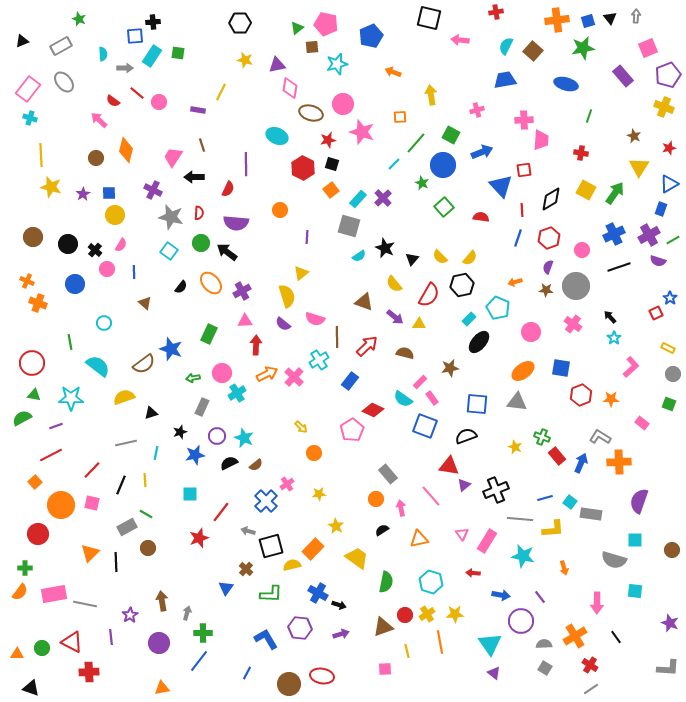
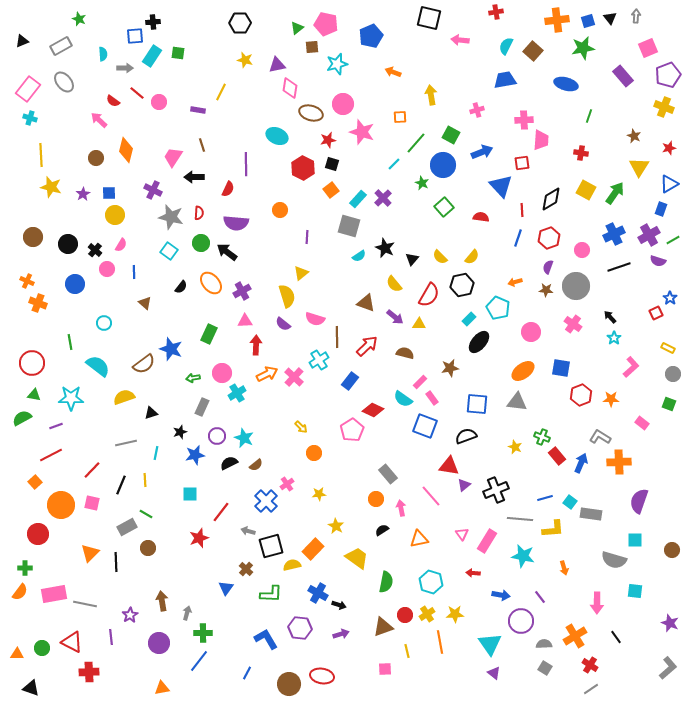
red square at (524, 170): moved 2 px left, 7 px up
yellow semicircle at (470, 258): moved 2 px right, 1 px up
brown triangle at (364, 302): moved 2 px right, 1 px down
gray L-shape at (668, 668): rotated 45 degrees counterclockwise
